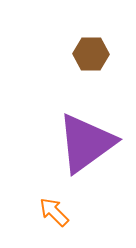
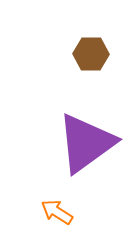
orange arrow: moved 3 px right; rotated 12 degrees counterclockwise
